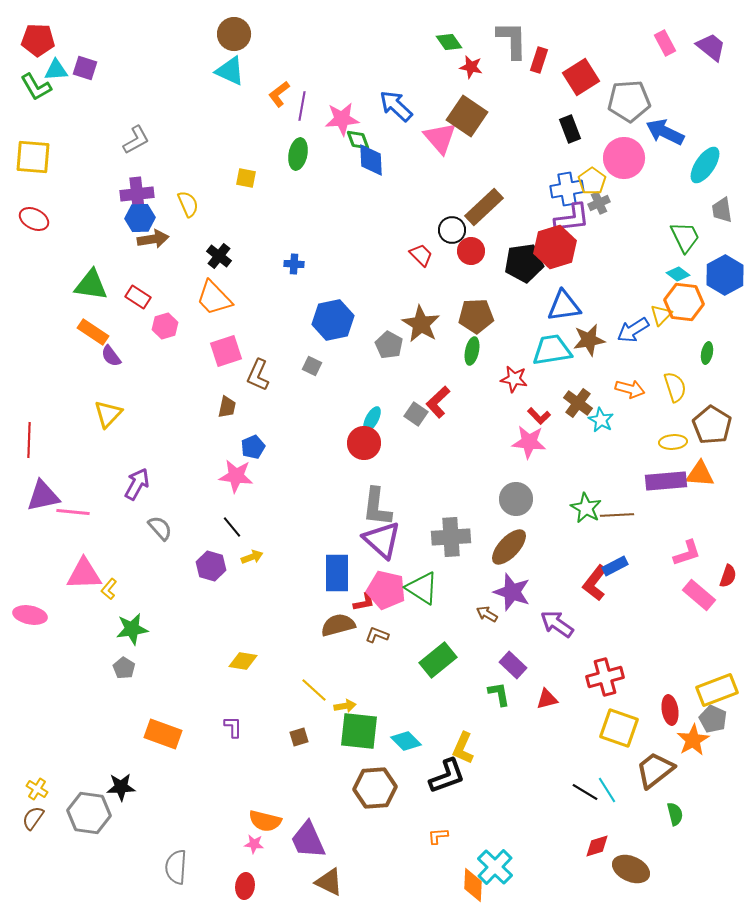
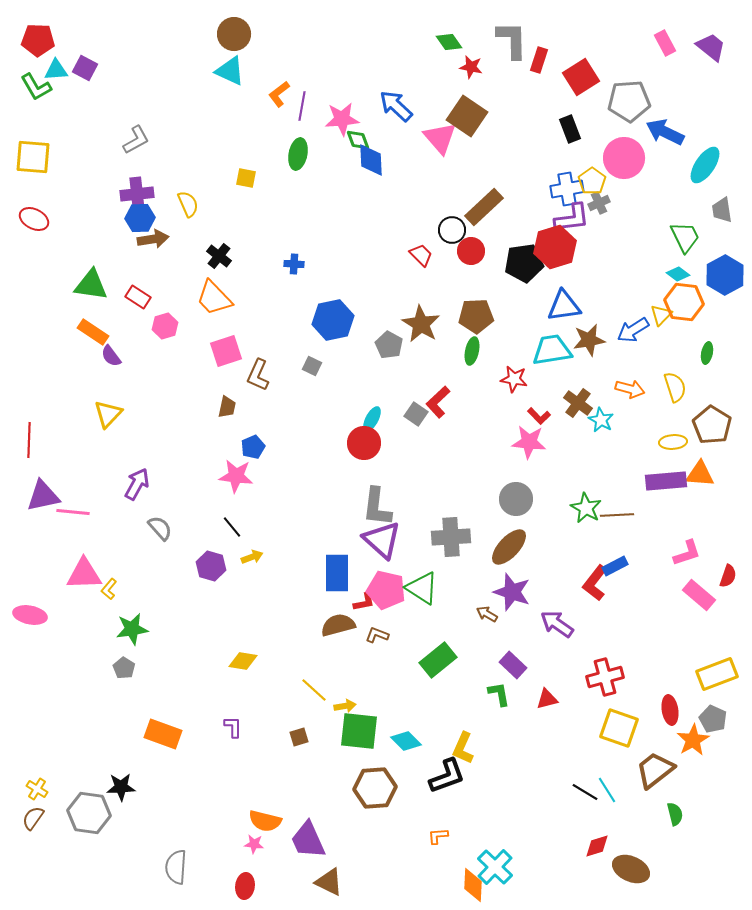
purple square at (85, 68): rotated 10 degrees clockwise
yellow rectangle at (717, 690): moved 16 px up
